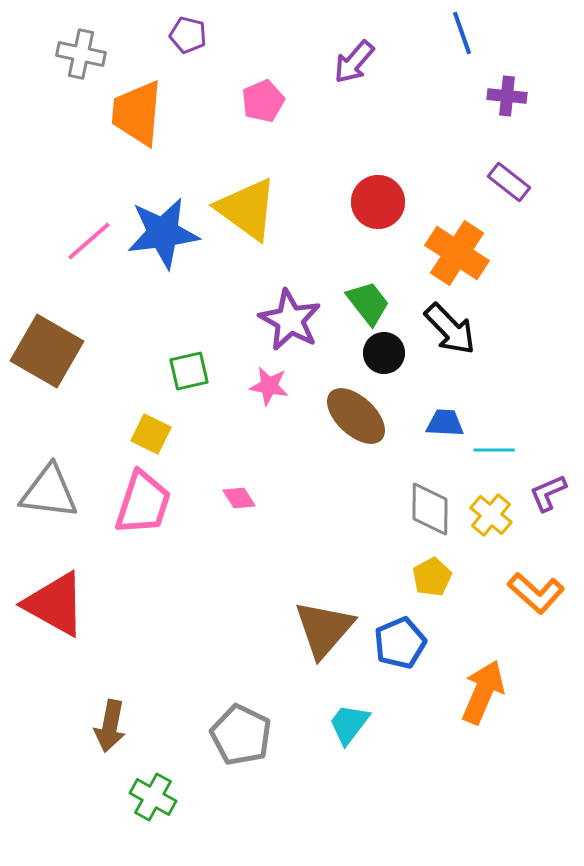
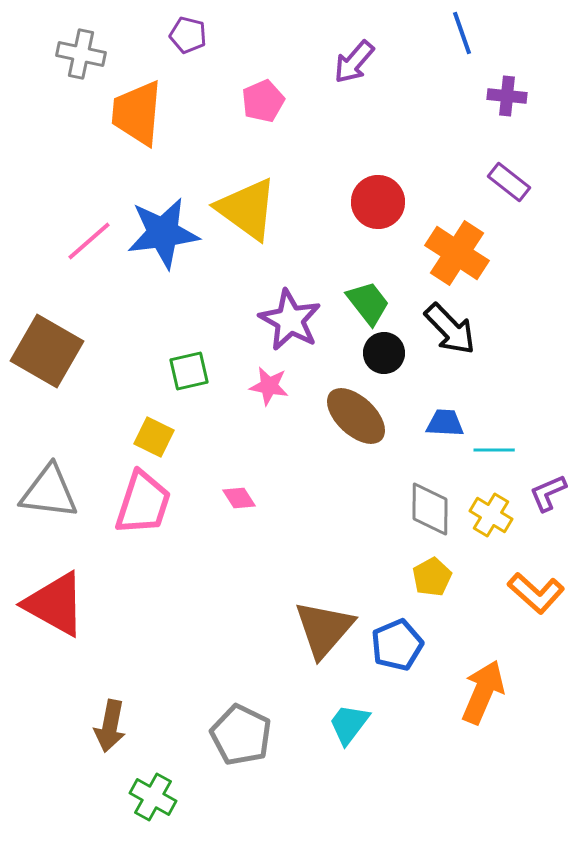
yellow square: moved 3 px right, 3 px down
yellow cross: rotated 9 degrees counterclockwise
blue pentagon: moved 3 px left, 2 px down
